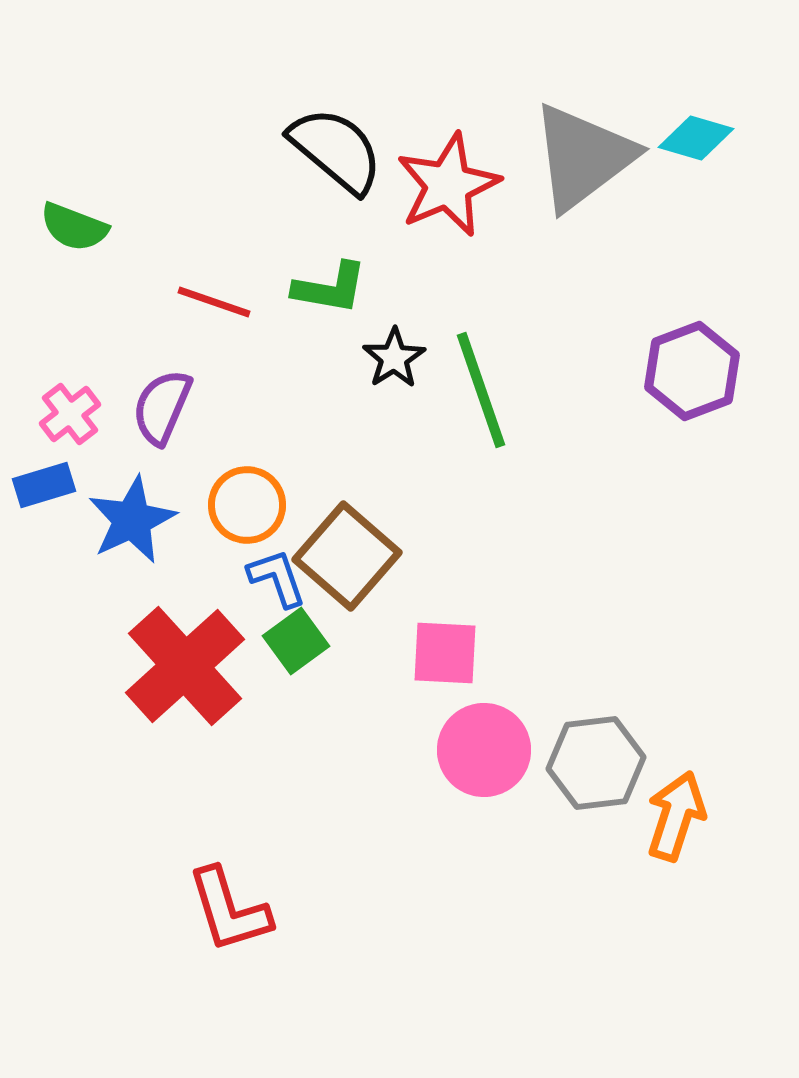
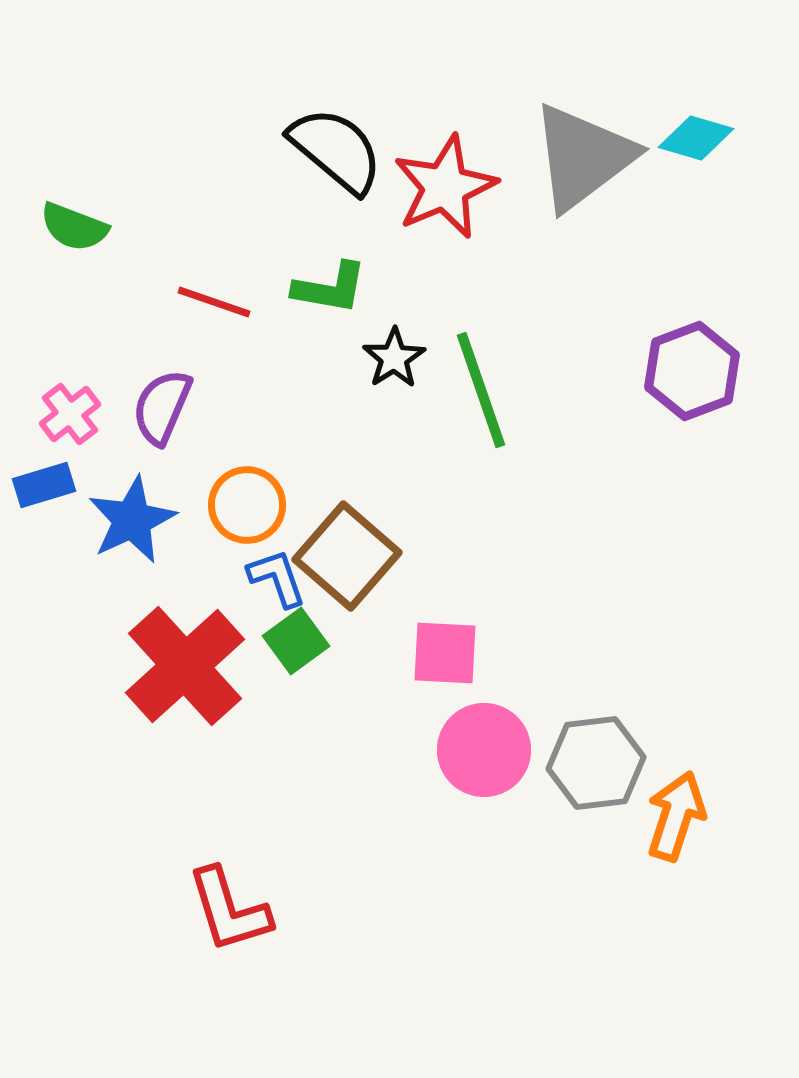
red star: moved 3 px left, 2 px down
